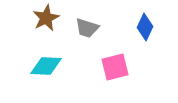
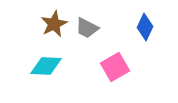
brown star: moved 8 px right, 6 px down
gray trapezoid: rotated 10 degrees clockwise
pink square: rotated 16 degrees counterclockwise
